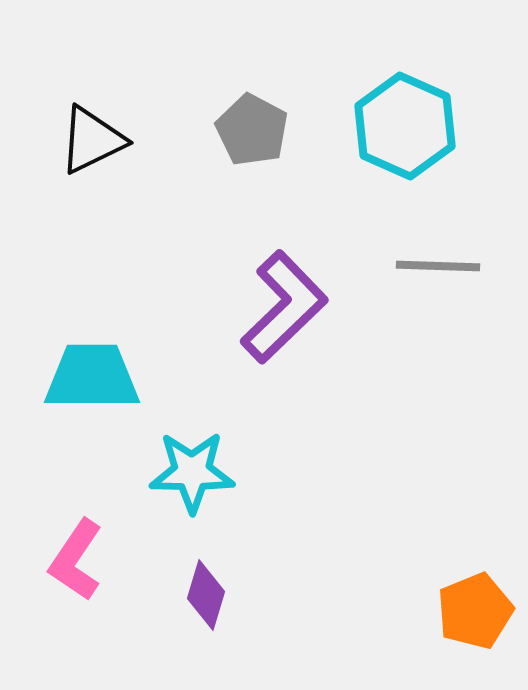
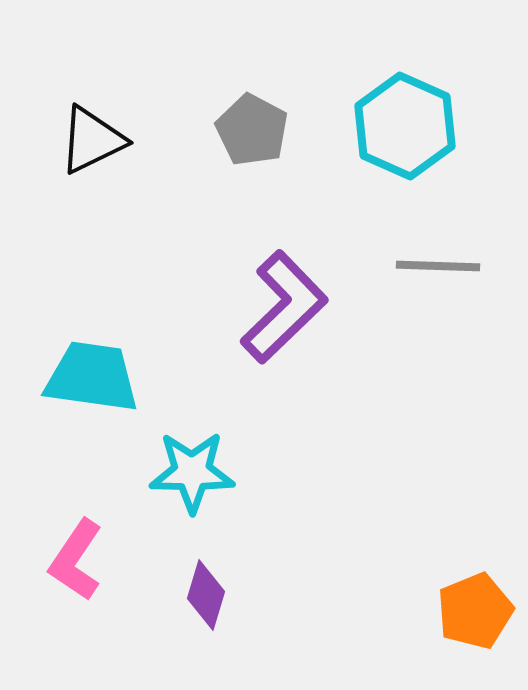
cyan trapezoid: rotated 8 degrees clockwise
